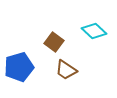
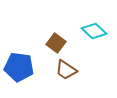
brown square: moved 2 px right, 1 px down
blue pentagon: rotated 24 degrees clockwise
